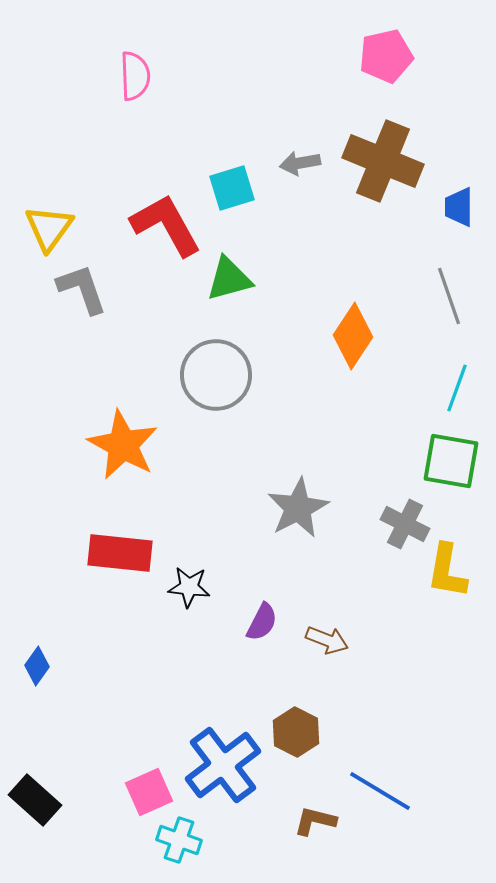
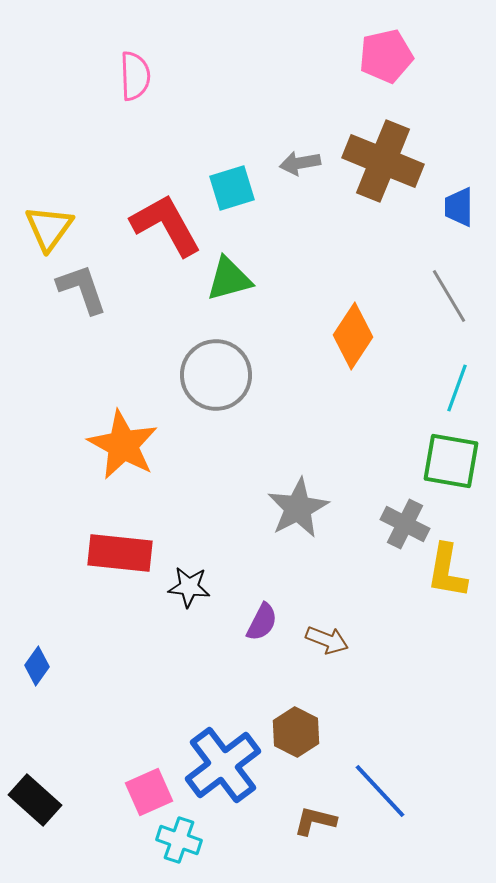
gray line: rotated 12 degrees counterclockwise
blue line: rotated 16 degrees clockwise
